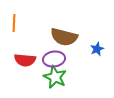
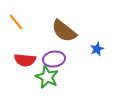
orange line: moved 2 px right, 1 px up; rotated 42 degrees counterclockwise
brown semicircle: moved 6 px up; rotated 24 degrees clockwise
green star: moved 8 px left
